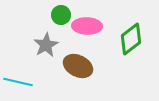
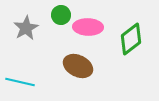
pink ellipse: moved 1 px right, 1 px down
gray star: moved 20 px left, 17 px up
cyan line: moved 2 px right
